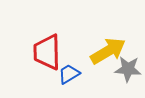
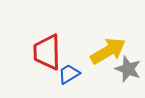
gray star: rotated 16 degrees clockwise
